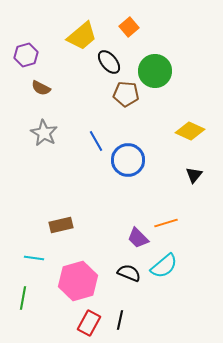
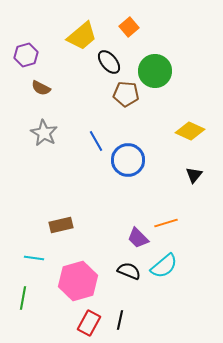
black semicircle: moved 2 px up
